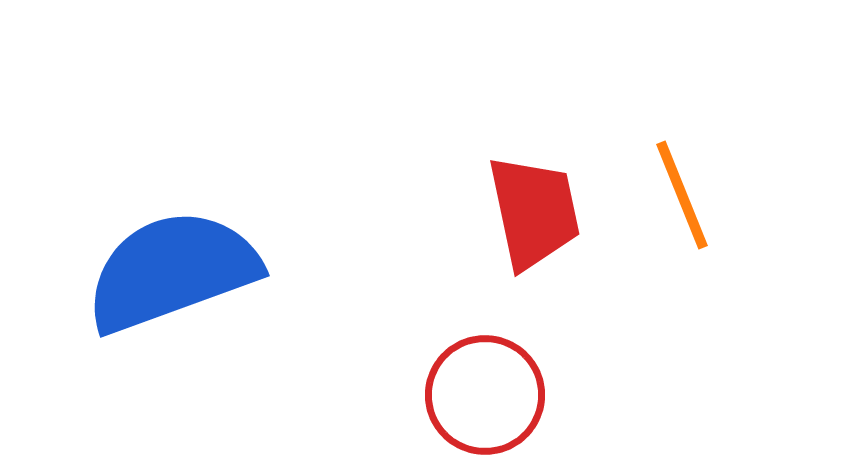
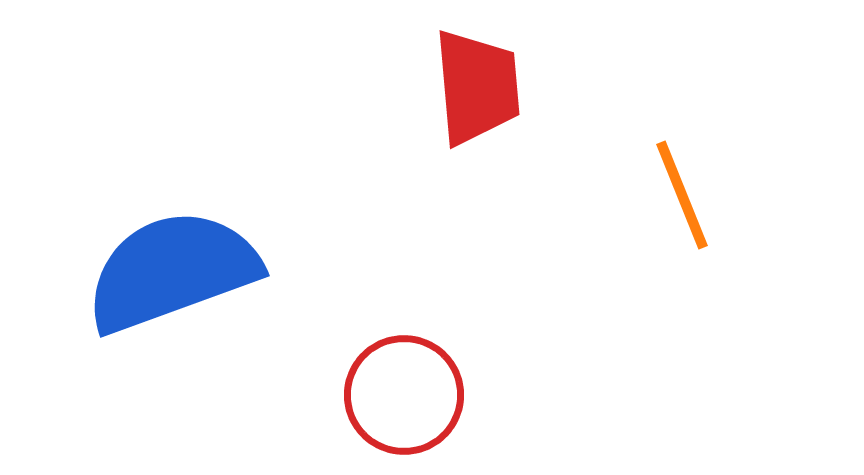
red trapezoid: moved 57 px left, 125 px up; rotated 7 degrees clockwise
red circle: moved 81 px left
